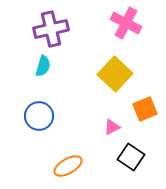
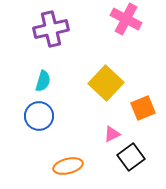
pink cross: moved 4 px up
cyan semicircle: moved 15 px down
yellow square: moved 9 px left, 9 px down
orange square: moved 2 px left, 1 px up
pink triangle: moved 7 px down
black square: rotated 20 degrees clockwise
orange ellipse: rotated 16 degrees clockwise
